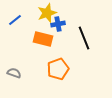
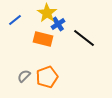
yellow star: rotated 18 degrees counterclockwise
blue cross: rotated 24 degrees counterclockwise
black line: rotated 30 degrees counterclockwise
orange pentagon: moved 11 px left, 8 px down
gray semicircle: moved 10 px right, 3 px down; rotated 64 degrees counterclockwise
